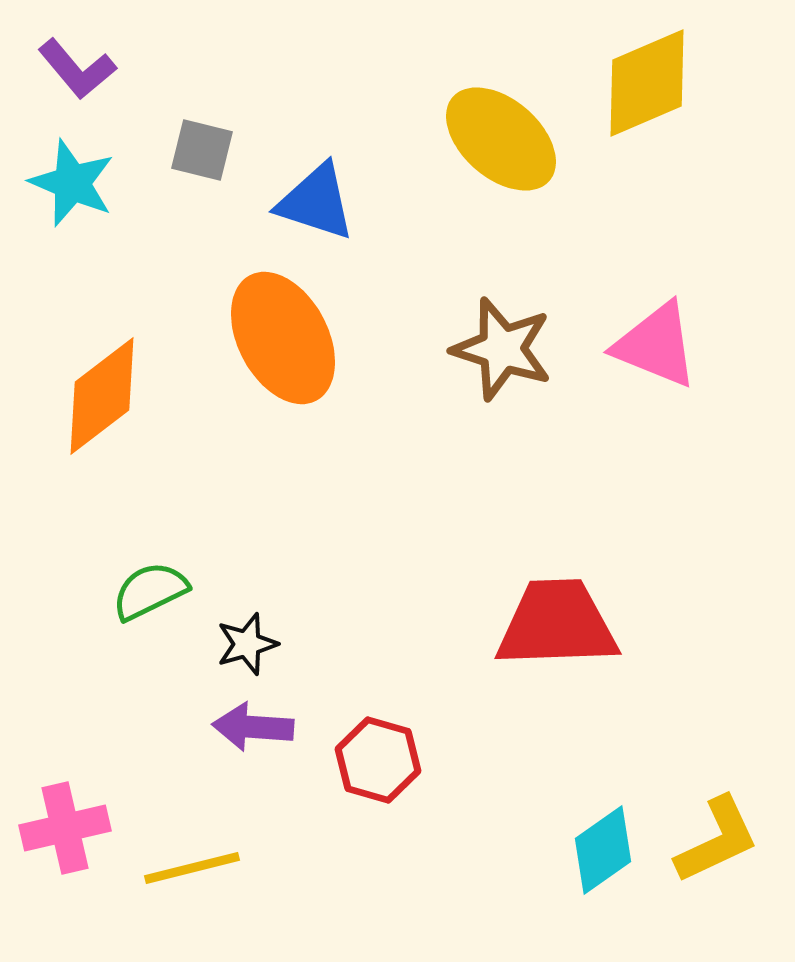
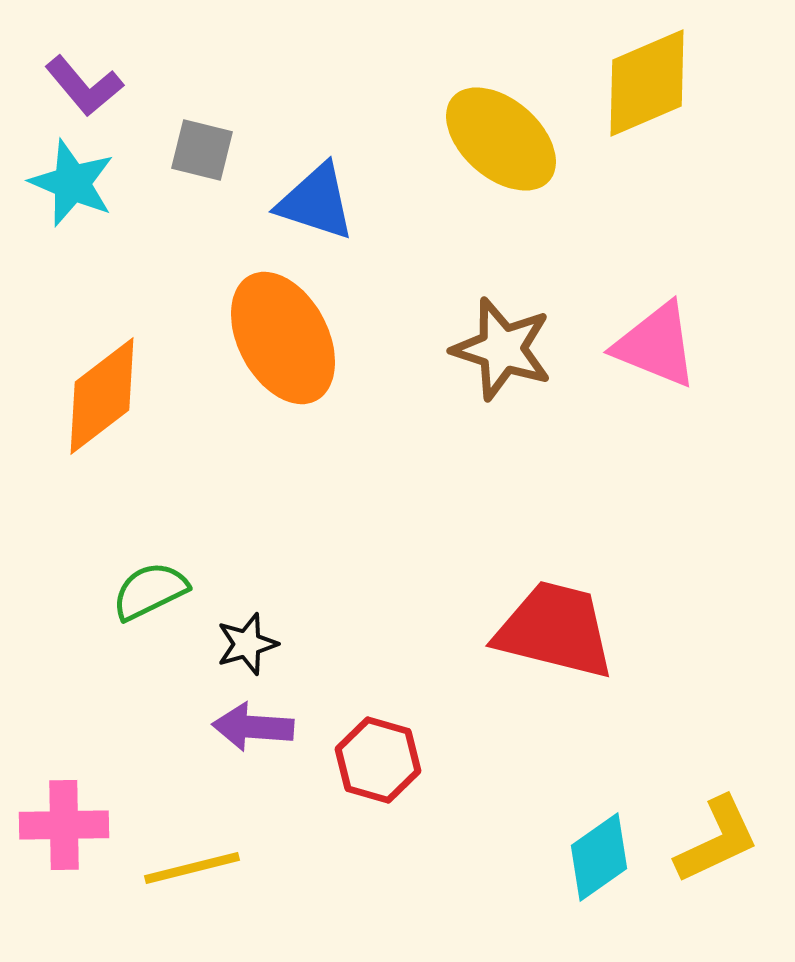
purple L-shape: moved 7 px right, 17 px down
red trapezoid: moved 2 px left, 6 px down; rotated 16 degrees clockwise
pink cross: moved 1 px left, 3 px up; rotated 12 degrees clockwise
cyan diamond: moved 4 px left, 7 px down
